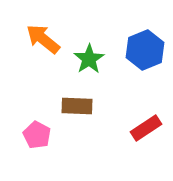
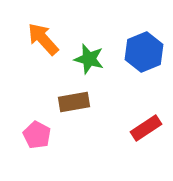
orange arrow: rotated 9 degrees clockwise
blue hexagon: moved 1 px left, 2 px down
green star: rotated 24 degrees counterclockwise
brown rectangle: moved 3 px left, 4 px up; rotated 12 degrees counterclockwise
